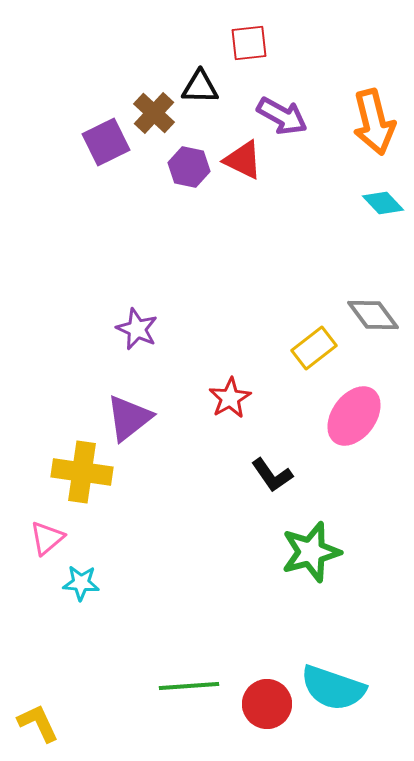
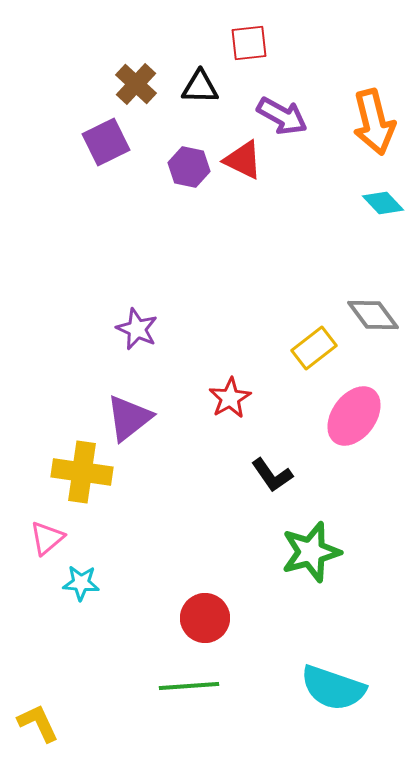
brown cross: moved 18 px left, 29 px up
red circle: moved 62 px left, 86 px up
